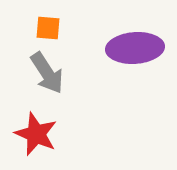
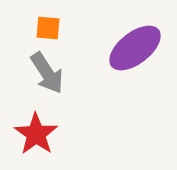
purple ellipse: rotated 34 degrees counterclockwise
red star: rotated 12 degrees clockwise
